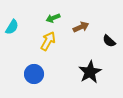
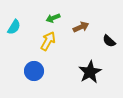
cyan semicircle: moved 2 px right
blue circle: moved 3 px up
